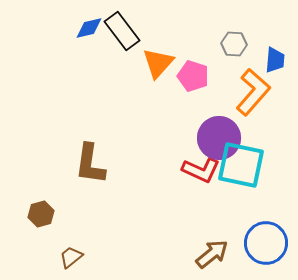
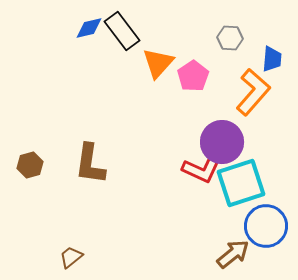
gray hexagon: moved 4 px left, 6 px up
blue trapezoid: moved 3 px left, 1 px up
pink pentagon: rotated 20 degrees clockwise
purple circle: moved 3 px right, 4 px down
cyan square: moved 18 px down; rotated 30 degrees counterclockwise
brown hexagon: moved 11 px left, 49 px up
blue circle: moved 17 px up
brown arrow: moved 21 px right
